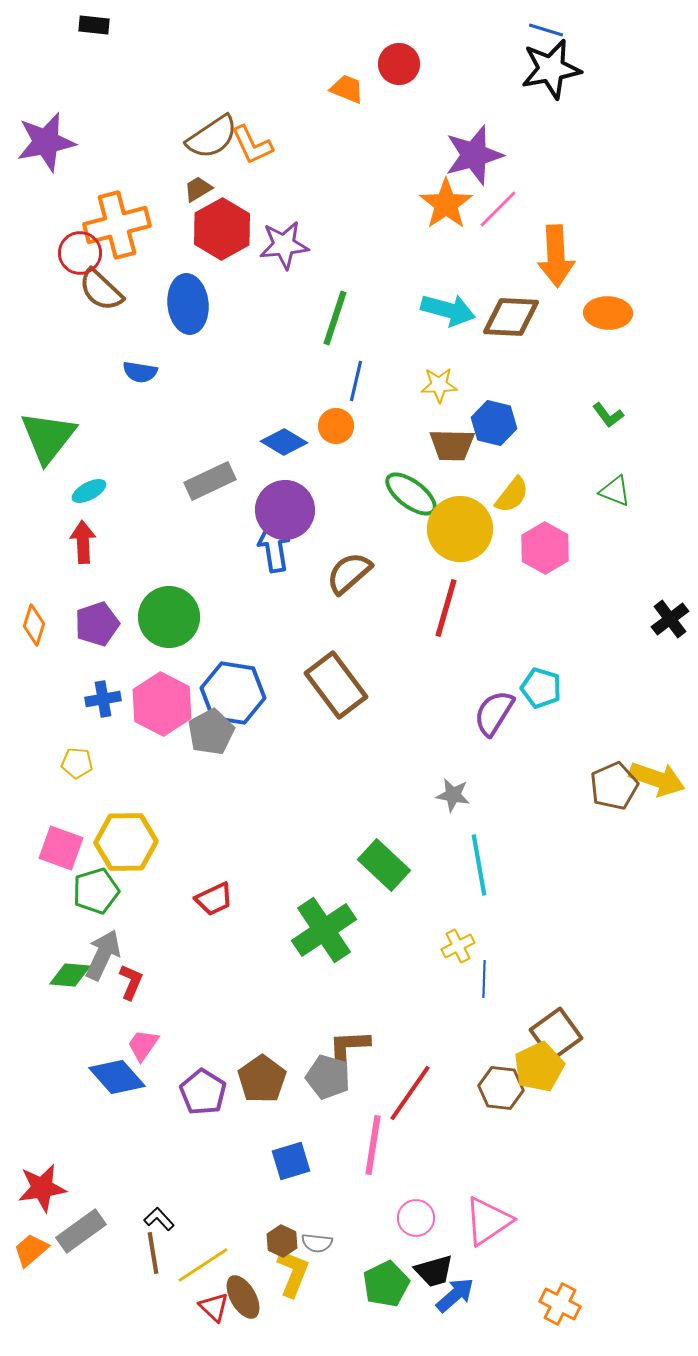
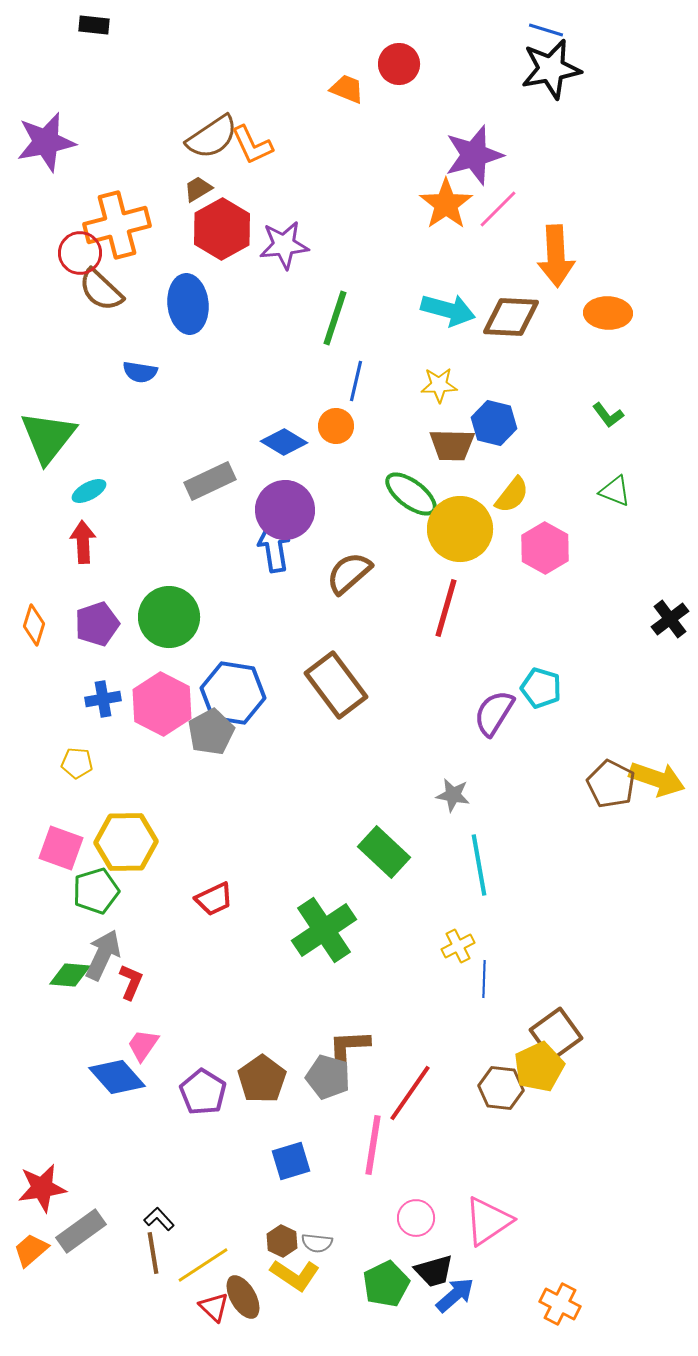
brown pentagon at (614, 786): moved 3 px left, 2 px up; rotated 21 degrees counterclockwise
green rectangle at (384, 865): moved 13 px up
yellow L-shape at (293, 1273): moved 2 px right, 2 px down; rotated 102 degrees clockwise
